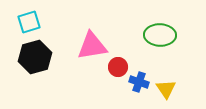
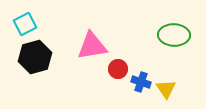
cyan square: moved 4 px left, 2 px down; rotated 10 degrees counterclockwise
green ellipse: moved 14 px right
red circle: moved 2 px down
blue cross: moved 2 px right
